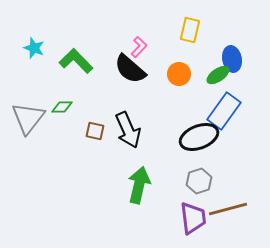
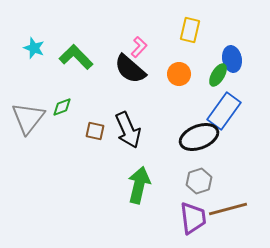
green L-shape: moved 4 px up
green ellipse: rotated 25 degrees counterclockwise
green diamond: rotated 20 degrees counterclockwise
